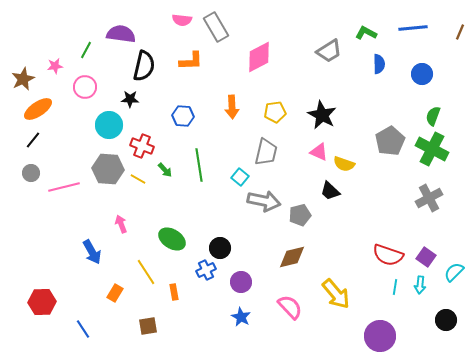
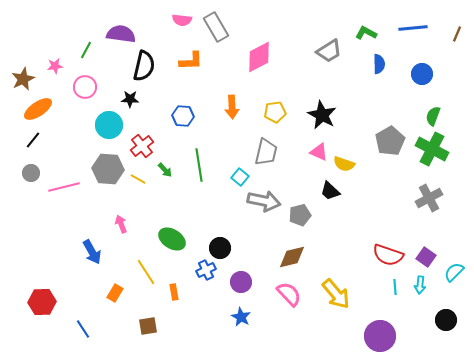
brown line at (460, 32): moved 3 px left, 2 px down
red cross at (142, 146): rotated 30 degrees clockwise
cyan line at (395, 287): rotated 14 degrees counterclockwise
pink semicircle at (290, 307): moved 1 px left, 13 px up
